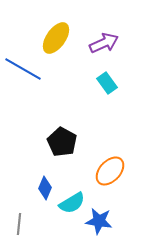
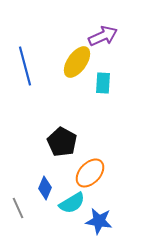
yellow ellipse: moved 21 px right, 24 px down
purple arrow: moved 1 px left, 7 px up
blue line: moved 2 px right, 3 px up; rotated 45 degrees clockwise
cyan rectangle: moved 4 px left; rotated 40 degrees clockwise
orange ellipse: moved 20 px left, 2 px down
gray line: moved 1 px left, 16 px up; rotated 30 degrees counterclockwise
